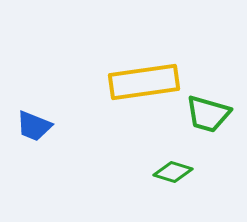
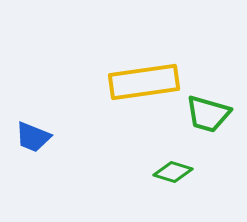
blue trapezoid: moved 1 px left, 11 px down
